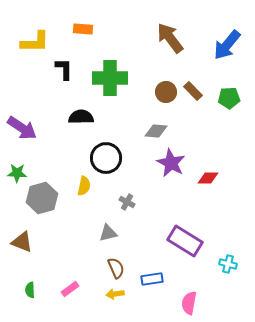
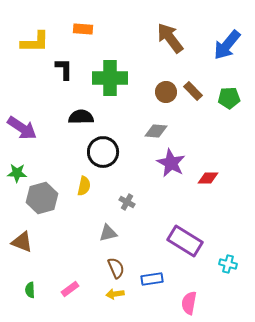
black circle: moved 3 px left, 6 px up
